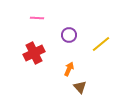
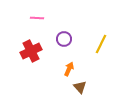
purple circle: moved 5 px left, 4 px down
yellow line: rotated 24 degrees counterclockwise
red cross: moved 3 px left, 2 px up
